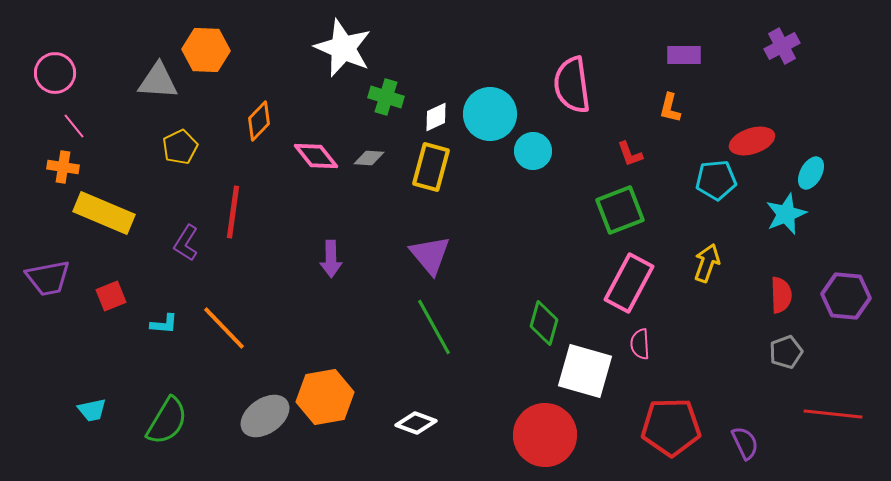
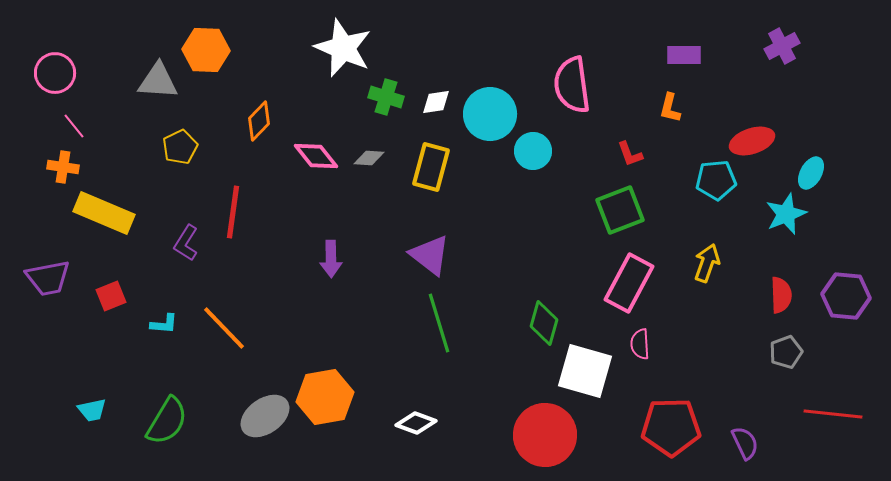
white diamond at (436, 117): moved 15 px up; rotated 16 degrees clockwise
purple triangle at (430, 255): rotated 12 degrees counterclockwise
green line at (434, 327): moved 5 px right, 4 px up; rotated 12 degrees clockwise
